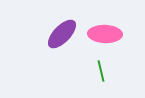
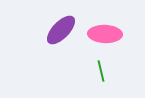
purple ellipse: moved 1 px left, 4 px up
